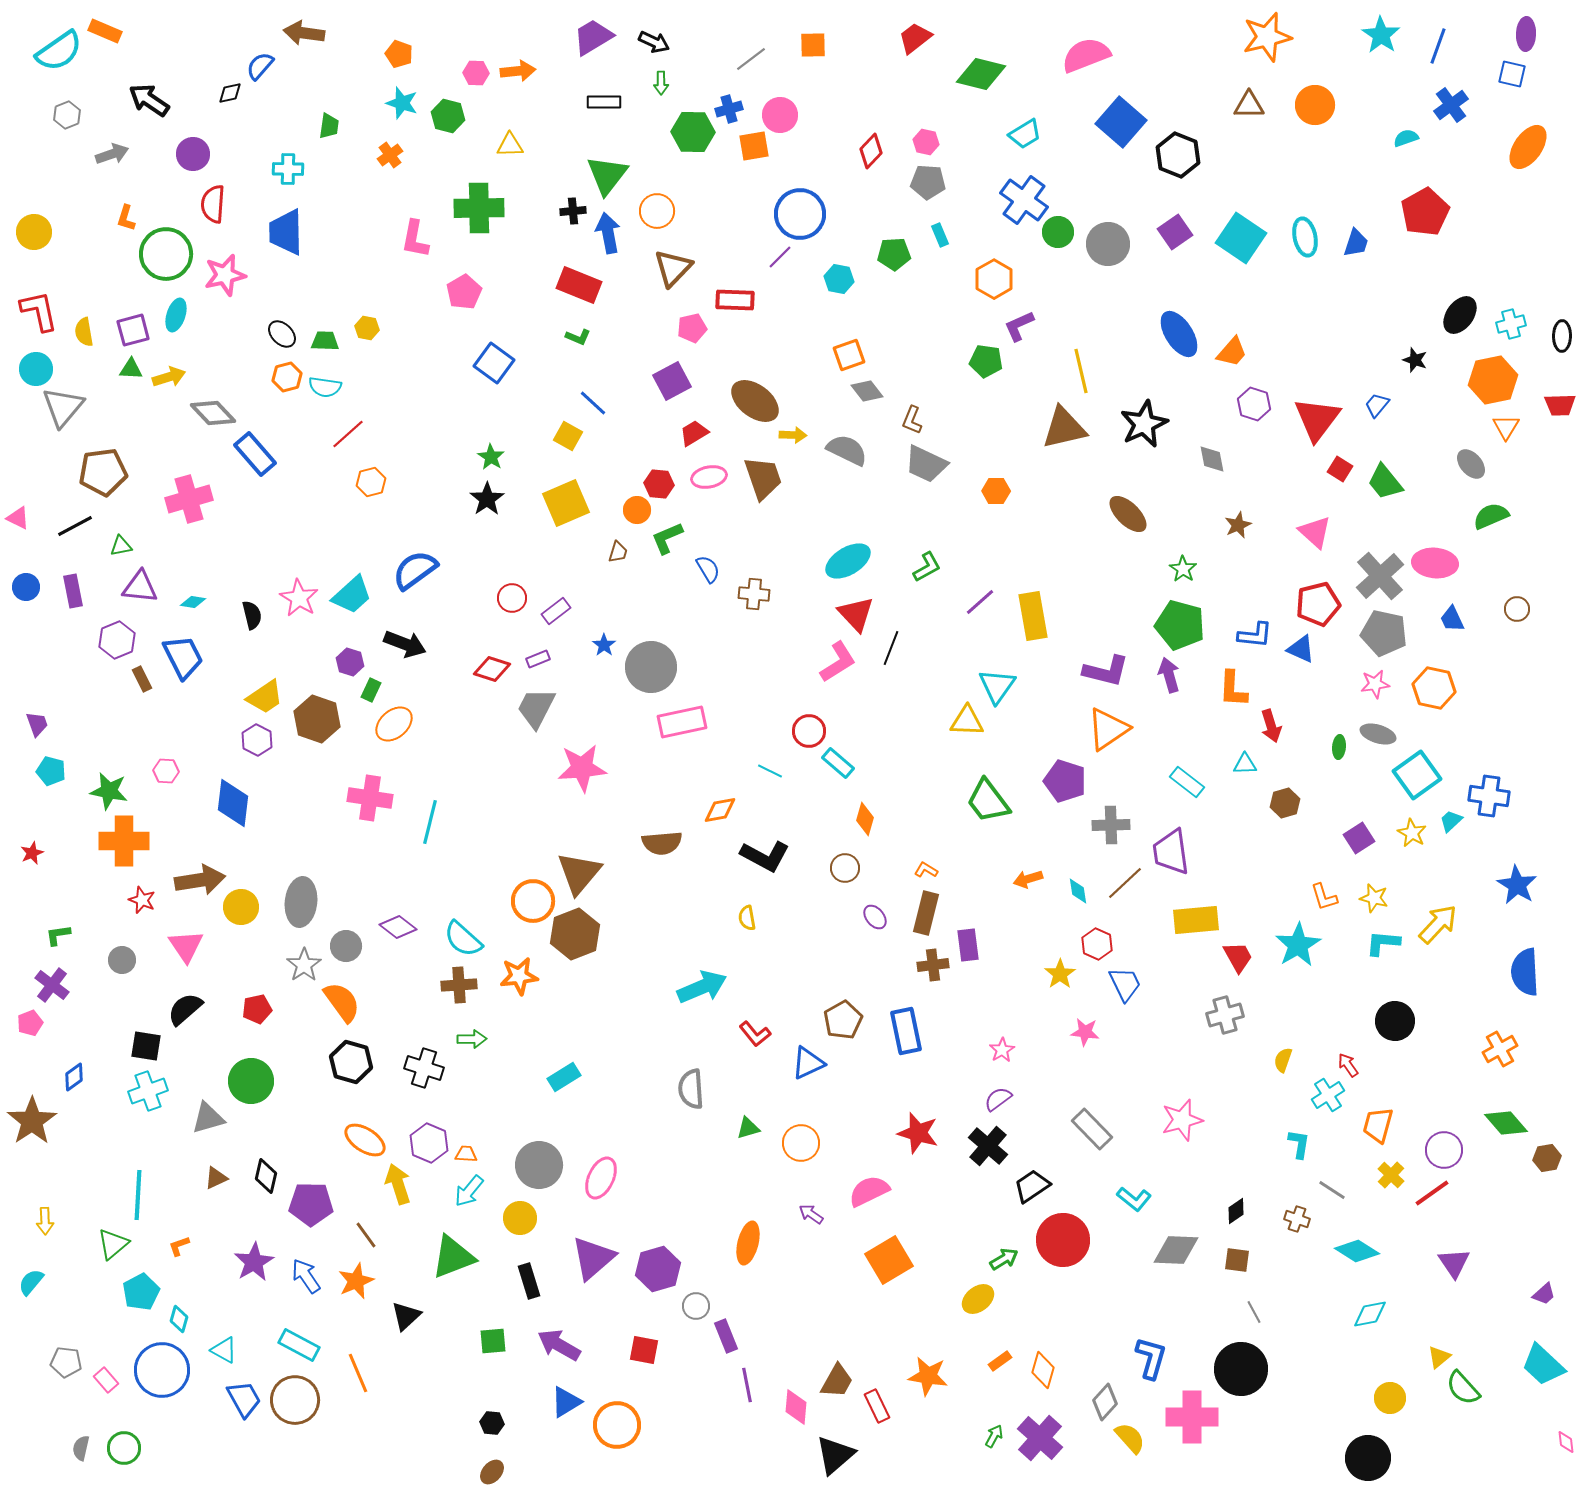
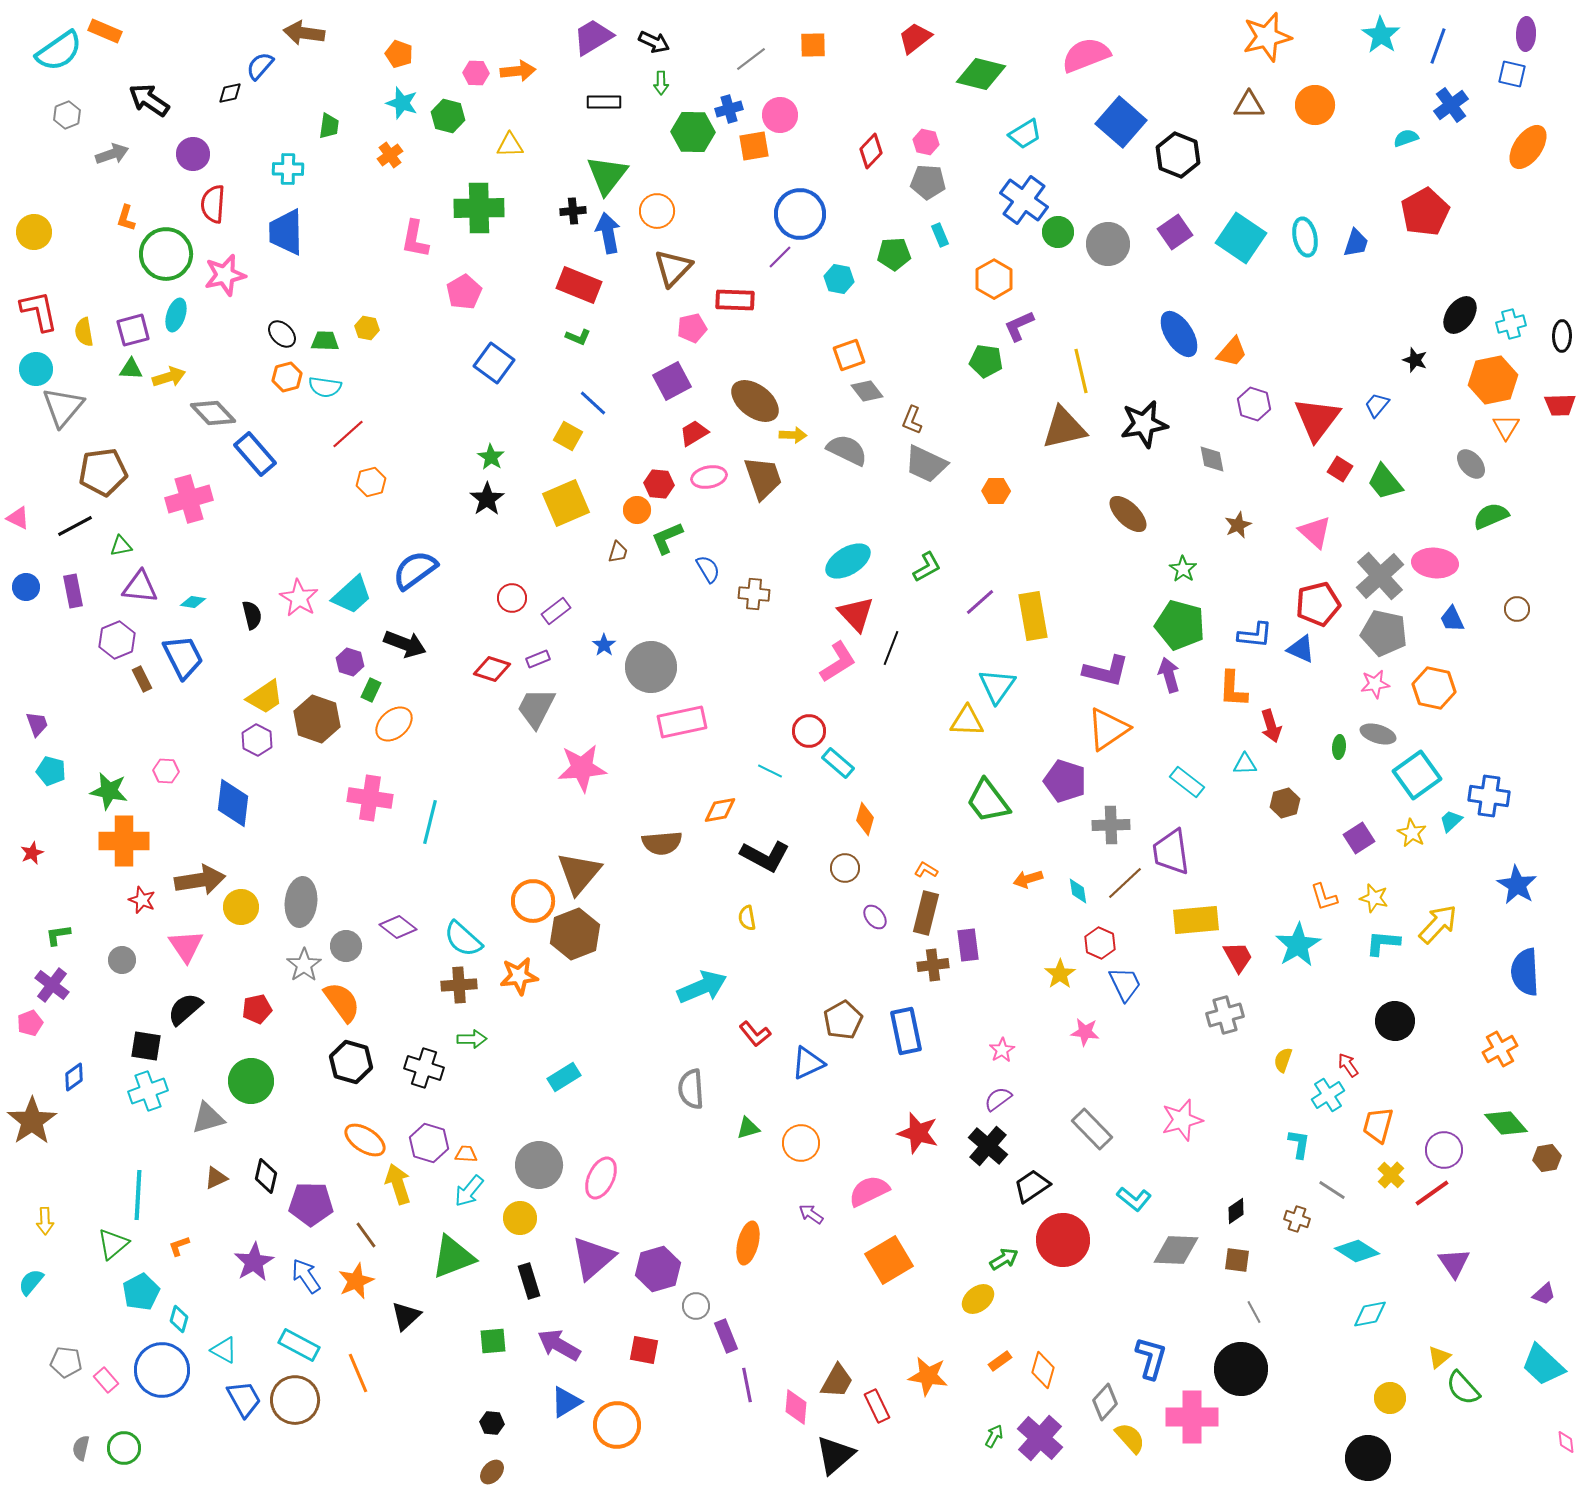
black star at (1144, 424): rotated 15 degrees clockwise
red hexagon at (1097, 944): moved 3 px right, 1 px up
purple hexagon at (429, 1143): rotated 6 degrees counterclockwise
